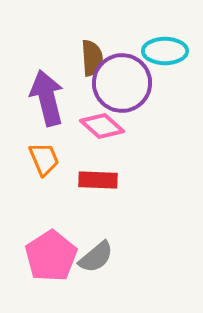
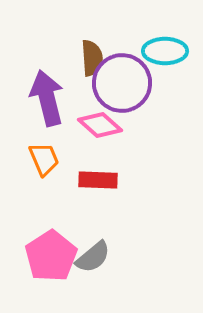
pink diamond: moved 2 px left, 1 px up
gray semicircle: moved 3 px left
